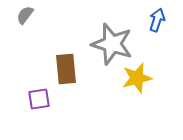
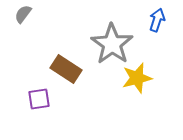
gray semicircle: moved 2 px left, 1 px up
gray star: rotated 18 degrees clockwise
brown rectangle: rotated 52 degrees counterclockwise
